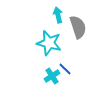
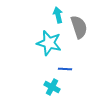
gray semicircle: moved 1 px right
blue line: rotated 40 degrees counterclockwise
cyan cross: moved 11 px down; rotated 28 degrees counterclockwise
